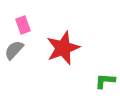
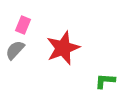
pink rectangle: rotated 42 degrees clockwise
gray semicircle: moved 1 px right
